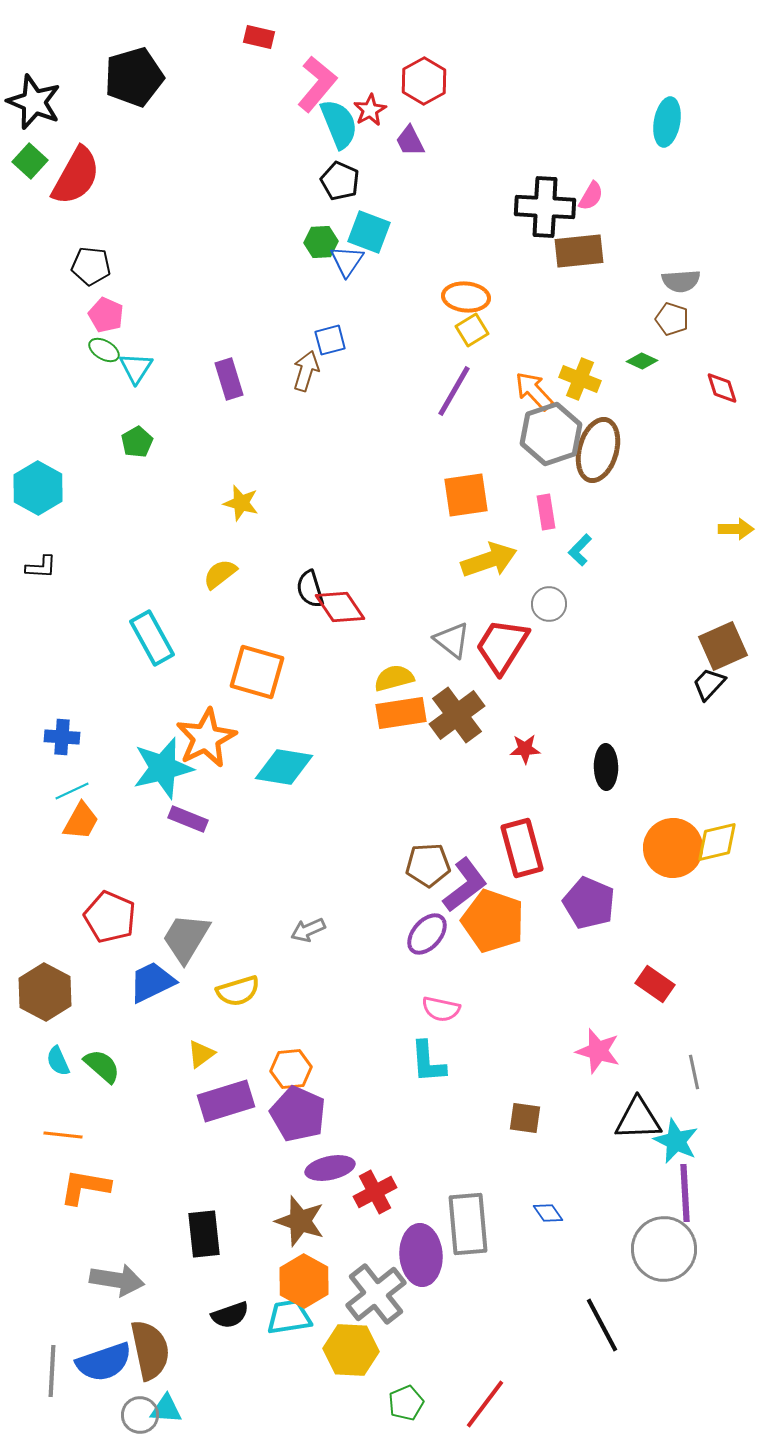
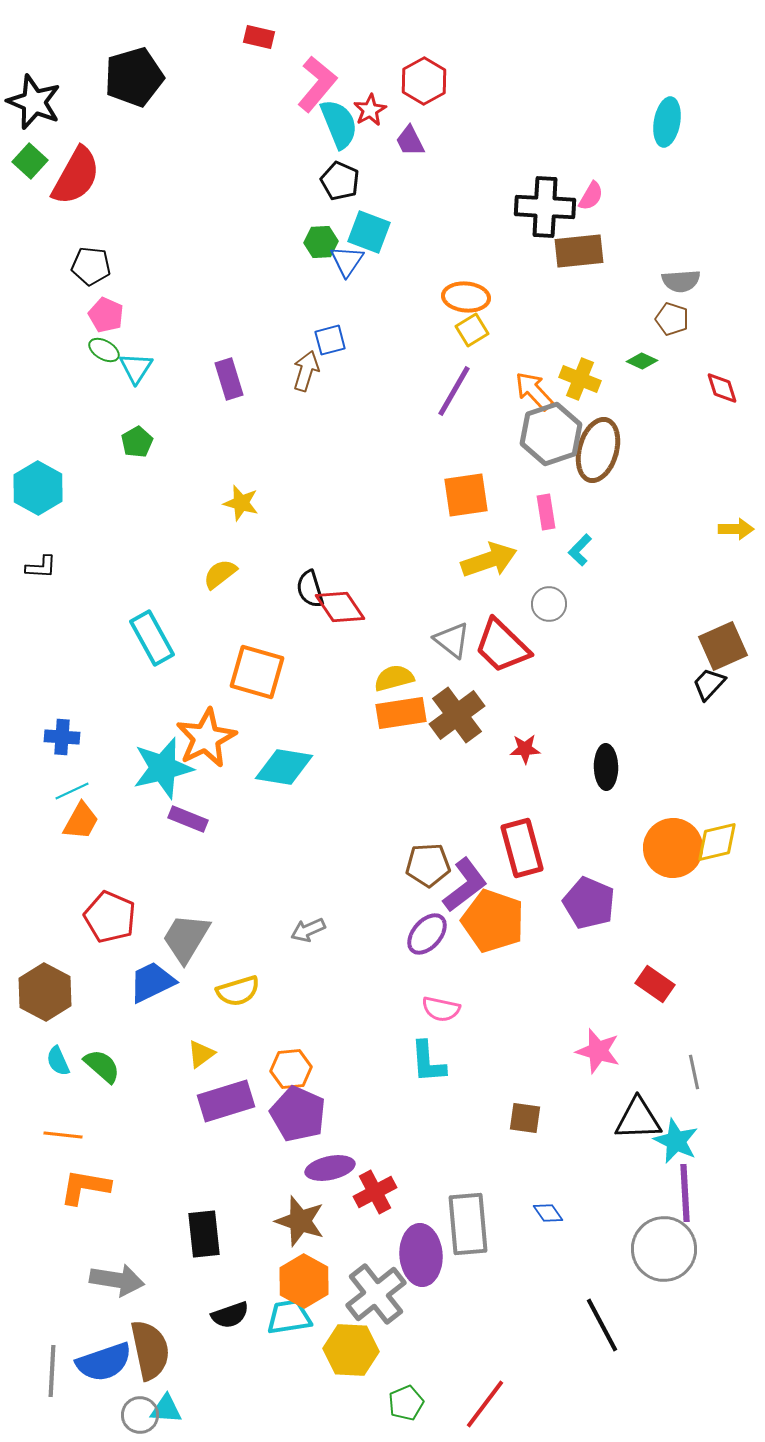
red trapezoid at (502, 646): rotated 78 degrees counterclockwise
